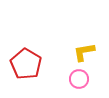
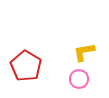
red pentagon: moved 2 px down
